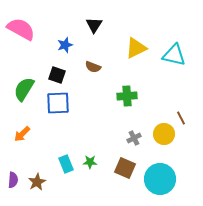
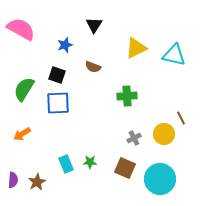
orange arrow: rotated 12 degrees clockwise
